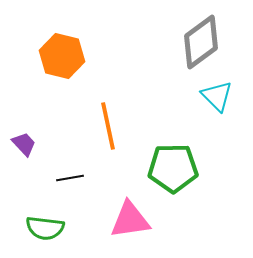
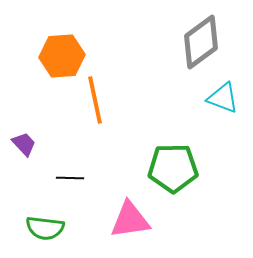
orange hexagon: rotated 18 degrees counterclockwise
cyan triangle: moved 6 px right, 2 px down; rotated 24 degrees counterclockwise
orange line: moved 13 px left, 26 px up
black line: rotated 12 degrees clockwise
